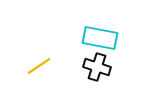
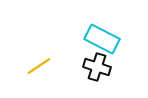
cyan rectangle: moved 2 px right, 1 px down; rotated 16 degrees clockwise
